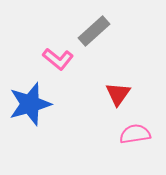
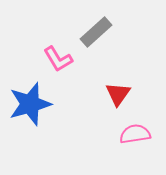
gray rectangle: moved 2 px right, 1 px down
pink L-shape: rotated 20 degrees clockwise
